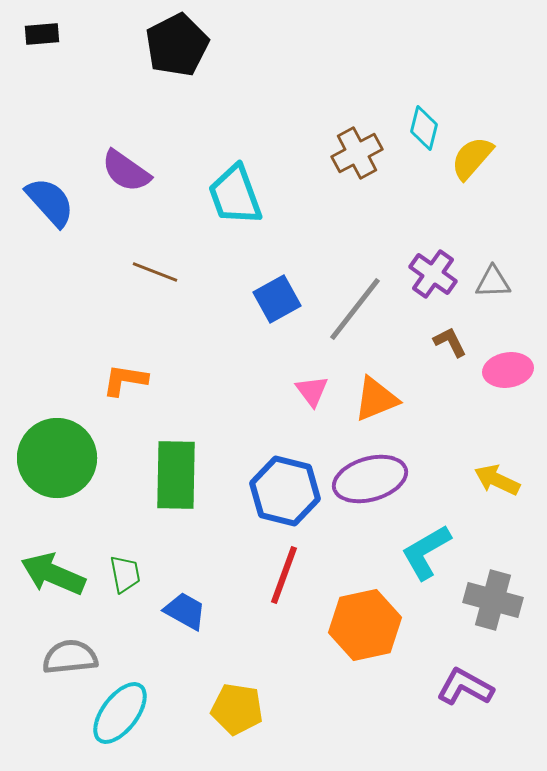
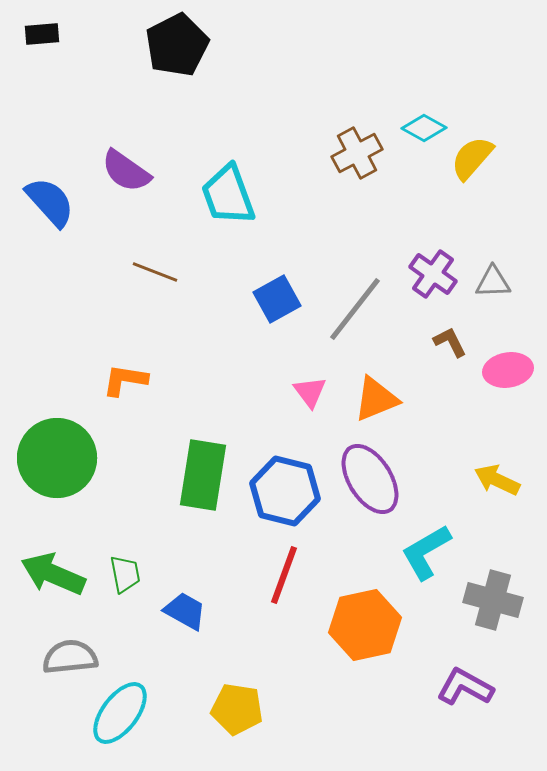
cyan diamond: rotated 75 degrees counterclockwise
cyan trapezoid: moved 7 px left
pink triangle: moved 2 px left, 1 px down
green rectangle: moved 27 px right; rotated 8 degrees clockwise
purple ellipse: rotated 74 degrees clockwise
